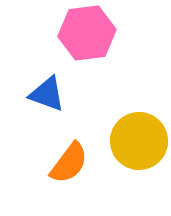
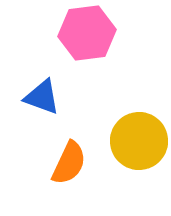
blue triangle: moved 5 px left, 3 px down
orange semicircle: rotated 12 degrees counterclockwise
